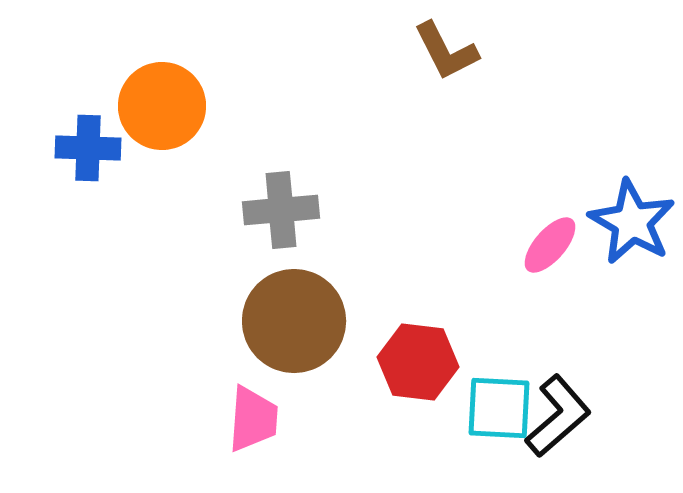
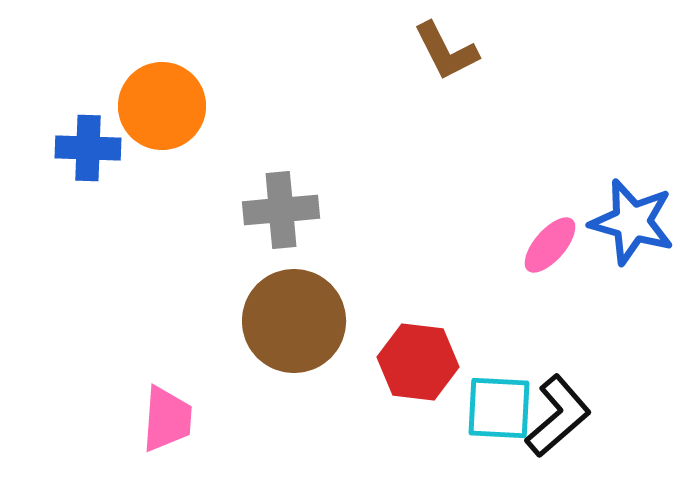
blue star: rotated 14 degrees counterclockwise
pink trapezoid: moved 86 px left
